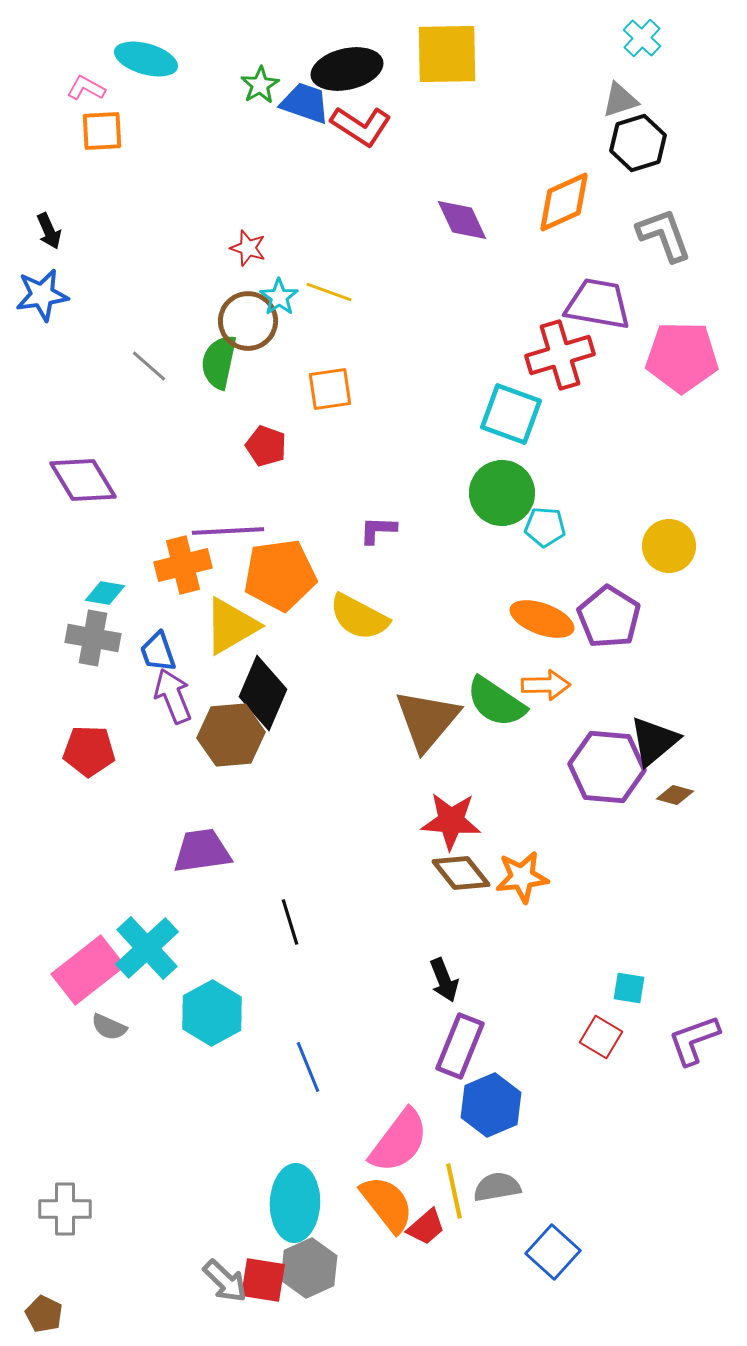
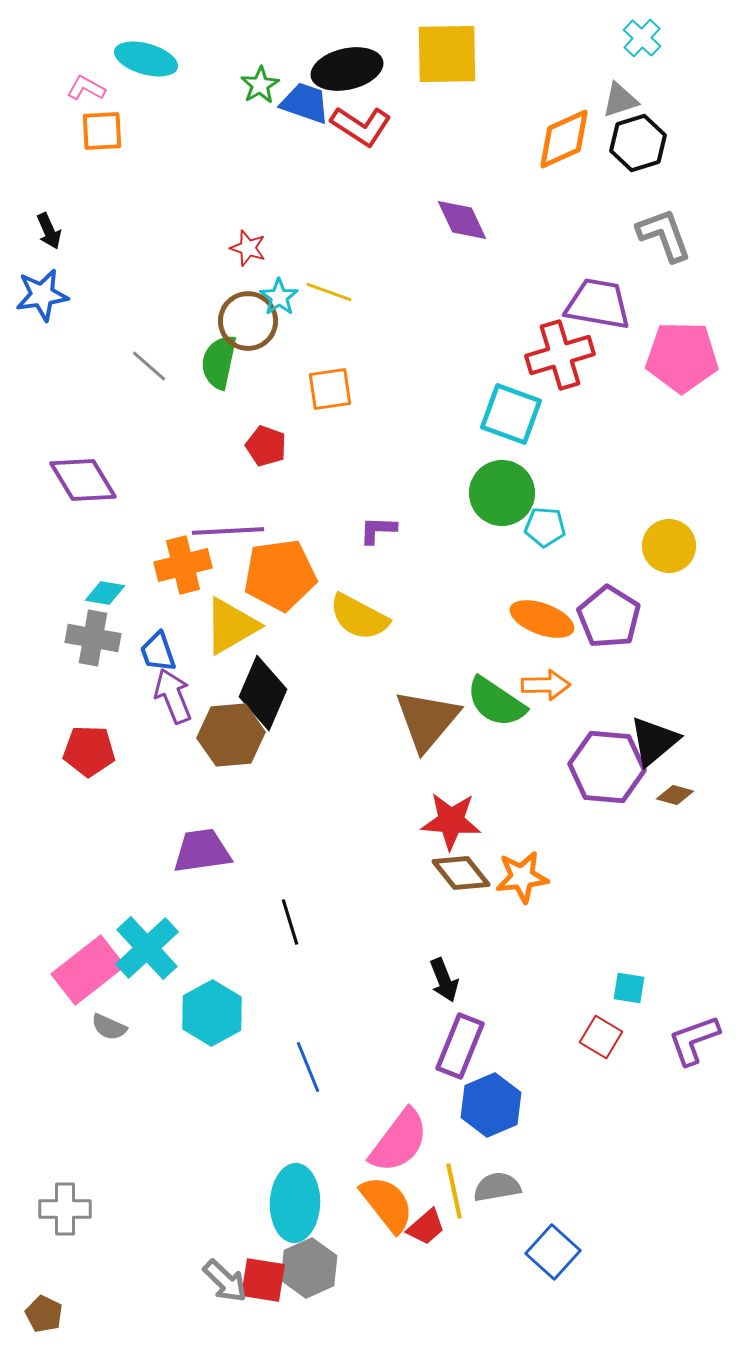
orange diamond at (564, 202): moved 63 px up
